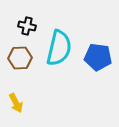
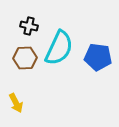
black cross: moved 2 px right
cyan semicircle: rotated 12 degrees clockwise
brown hexagon: moved 5 px right
